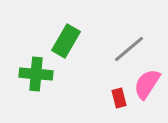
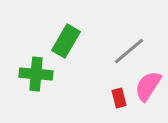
gray line: moved 2 px down
pink semicircle: moved 1 px right, 2 px down
